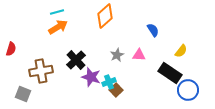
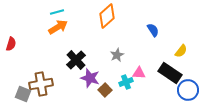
orange diamond: moved 2 px right
red semicircle: moved 5 px up
pink triangle: moved 18 px down
brown cross: moved 13 px down
purple star: moved 1 px left, 1 px down
cyan cross: moved 17 px right
brown square: moved 11 px left
